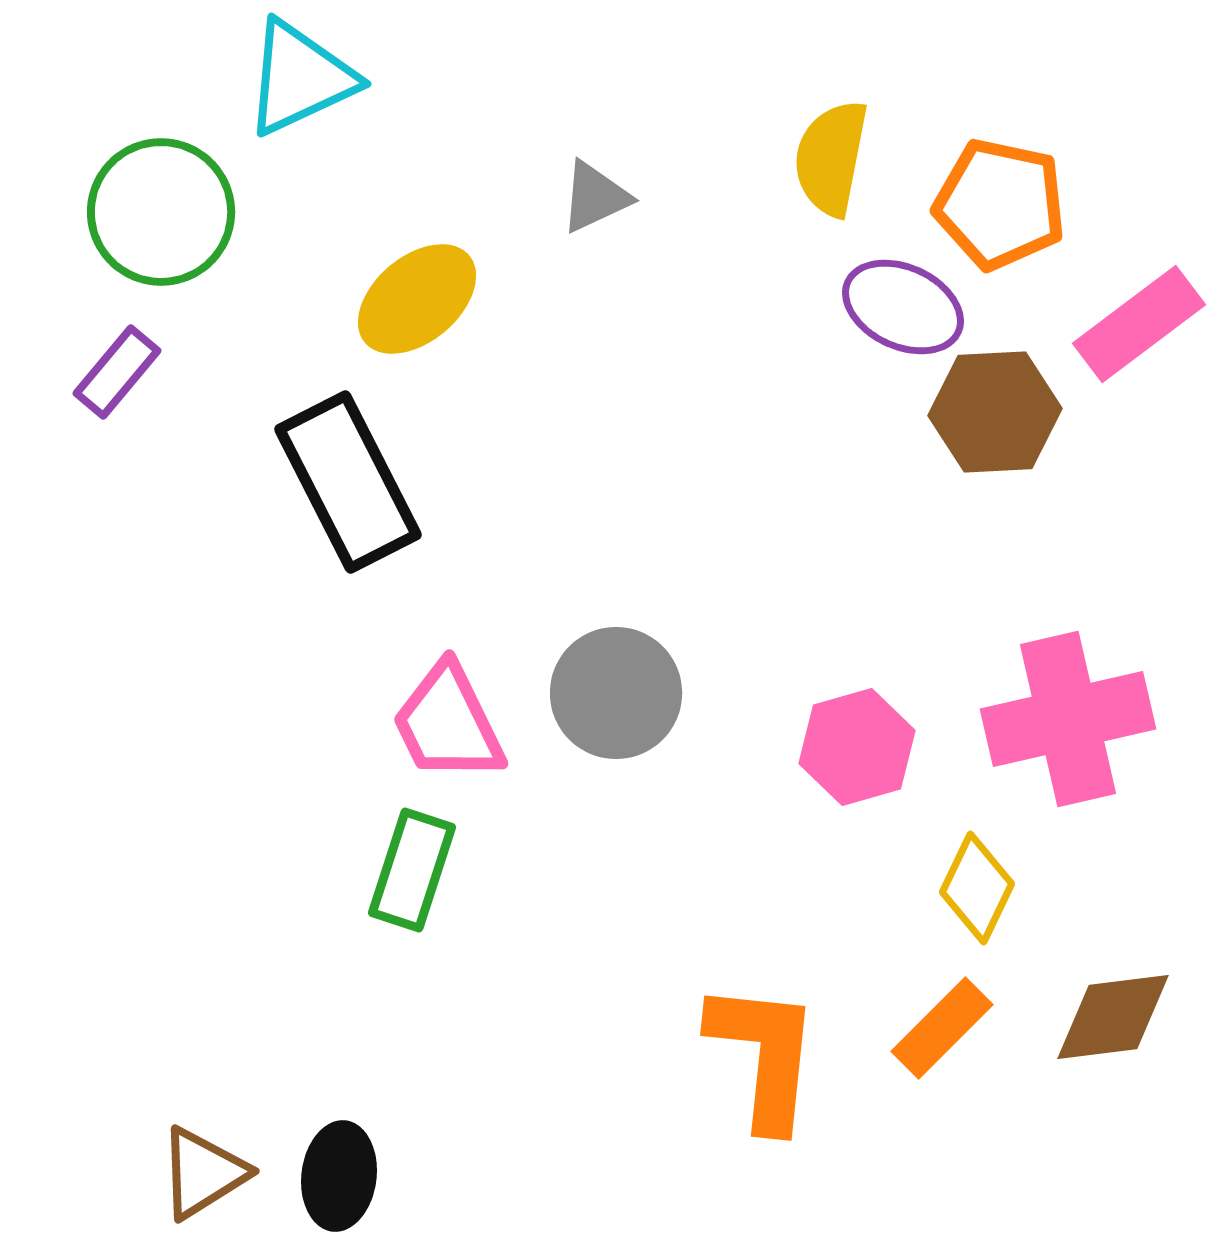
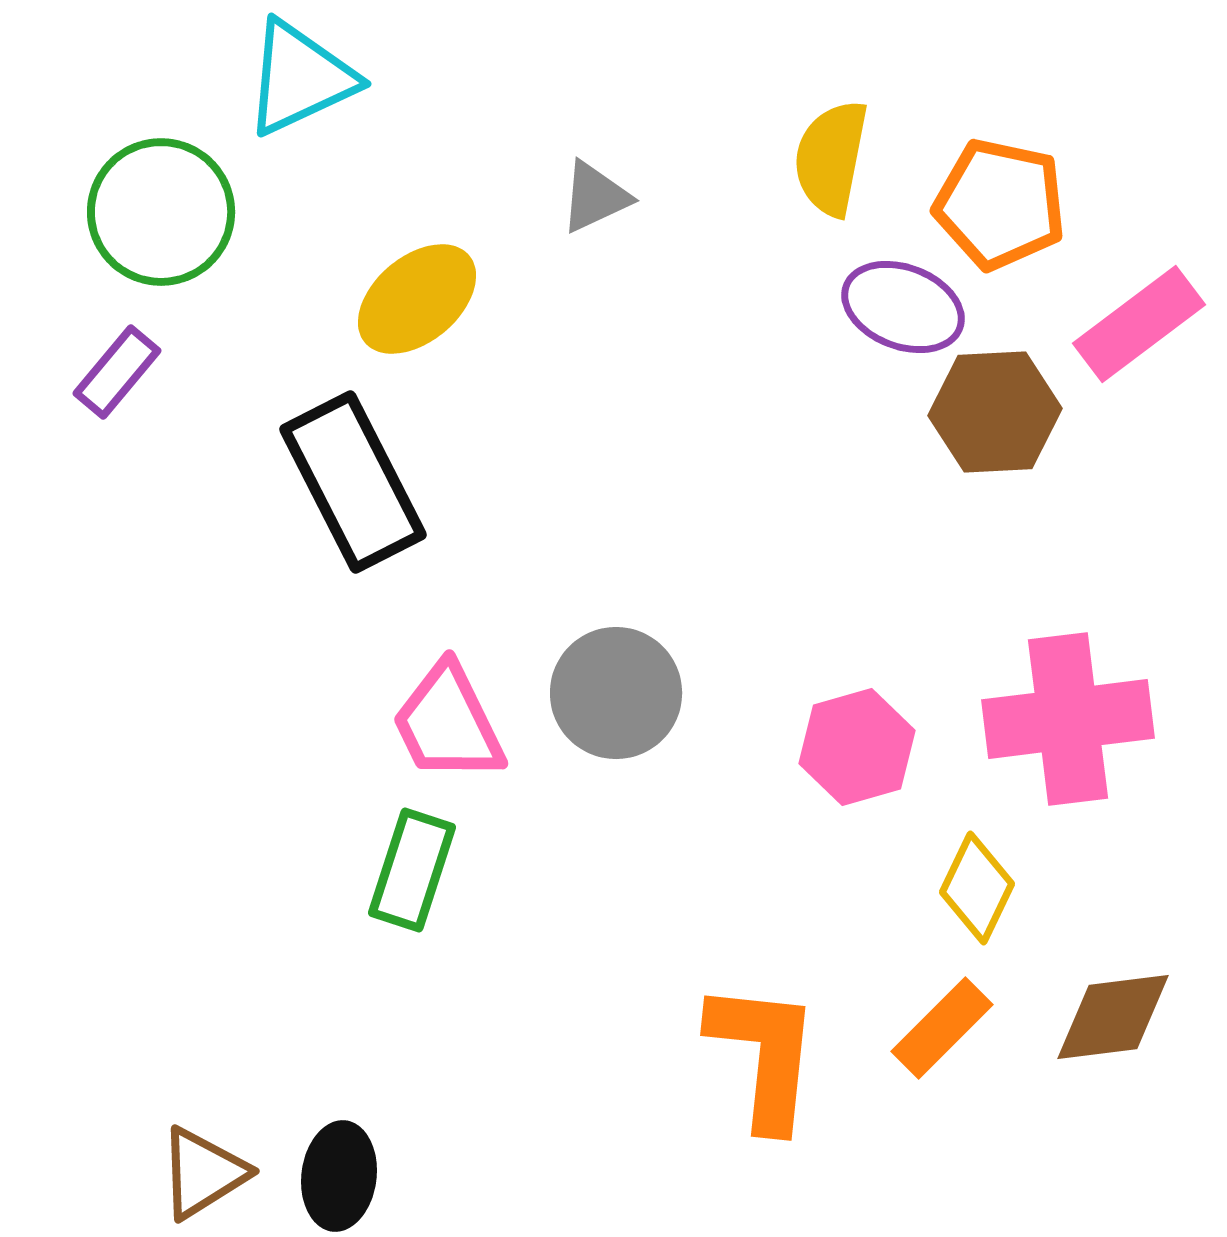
purple ellipse: rotated 4 degrees counterclockwise
black rectangle: moved 5 px right
pink cross: rotated 6 degrees clockwise
